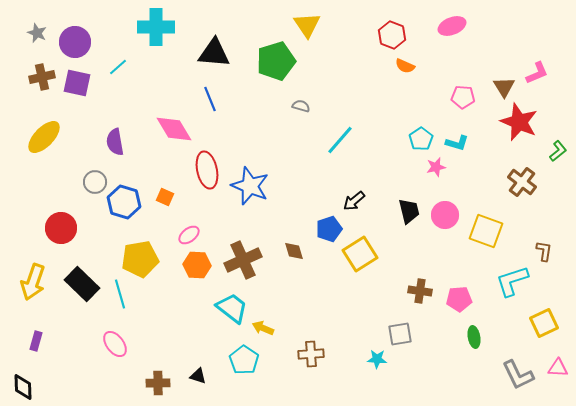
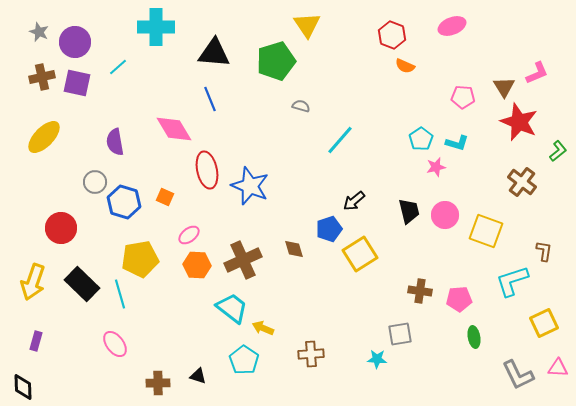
gray star at (37, 33): moved 2 px right, 1 px up
brown diamond at (294, 251): moved 2 px up
